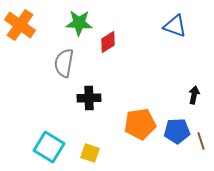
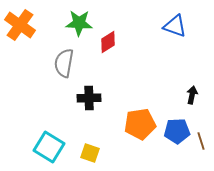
black arrow: moved 2 px left
